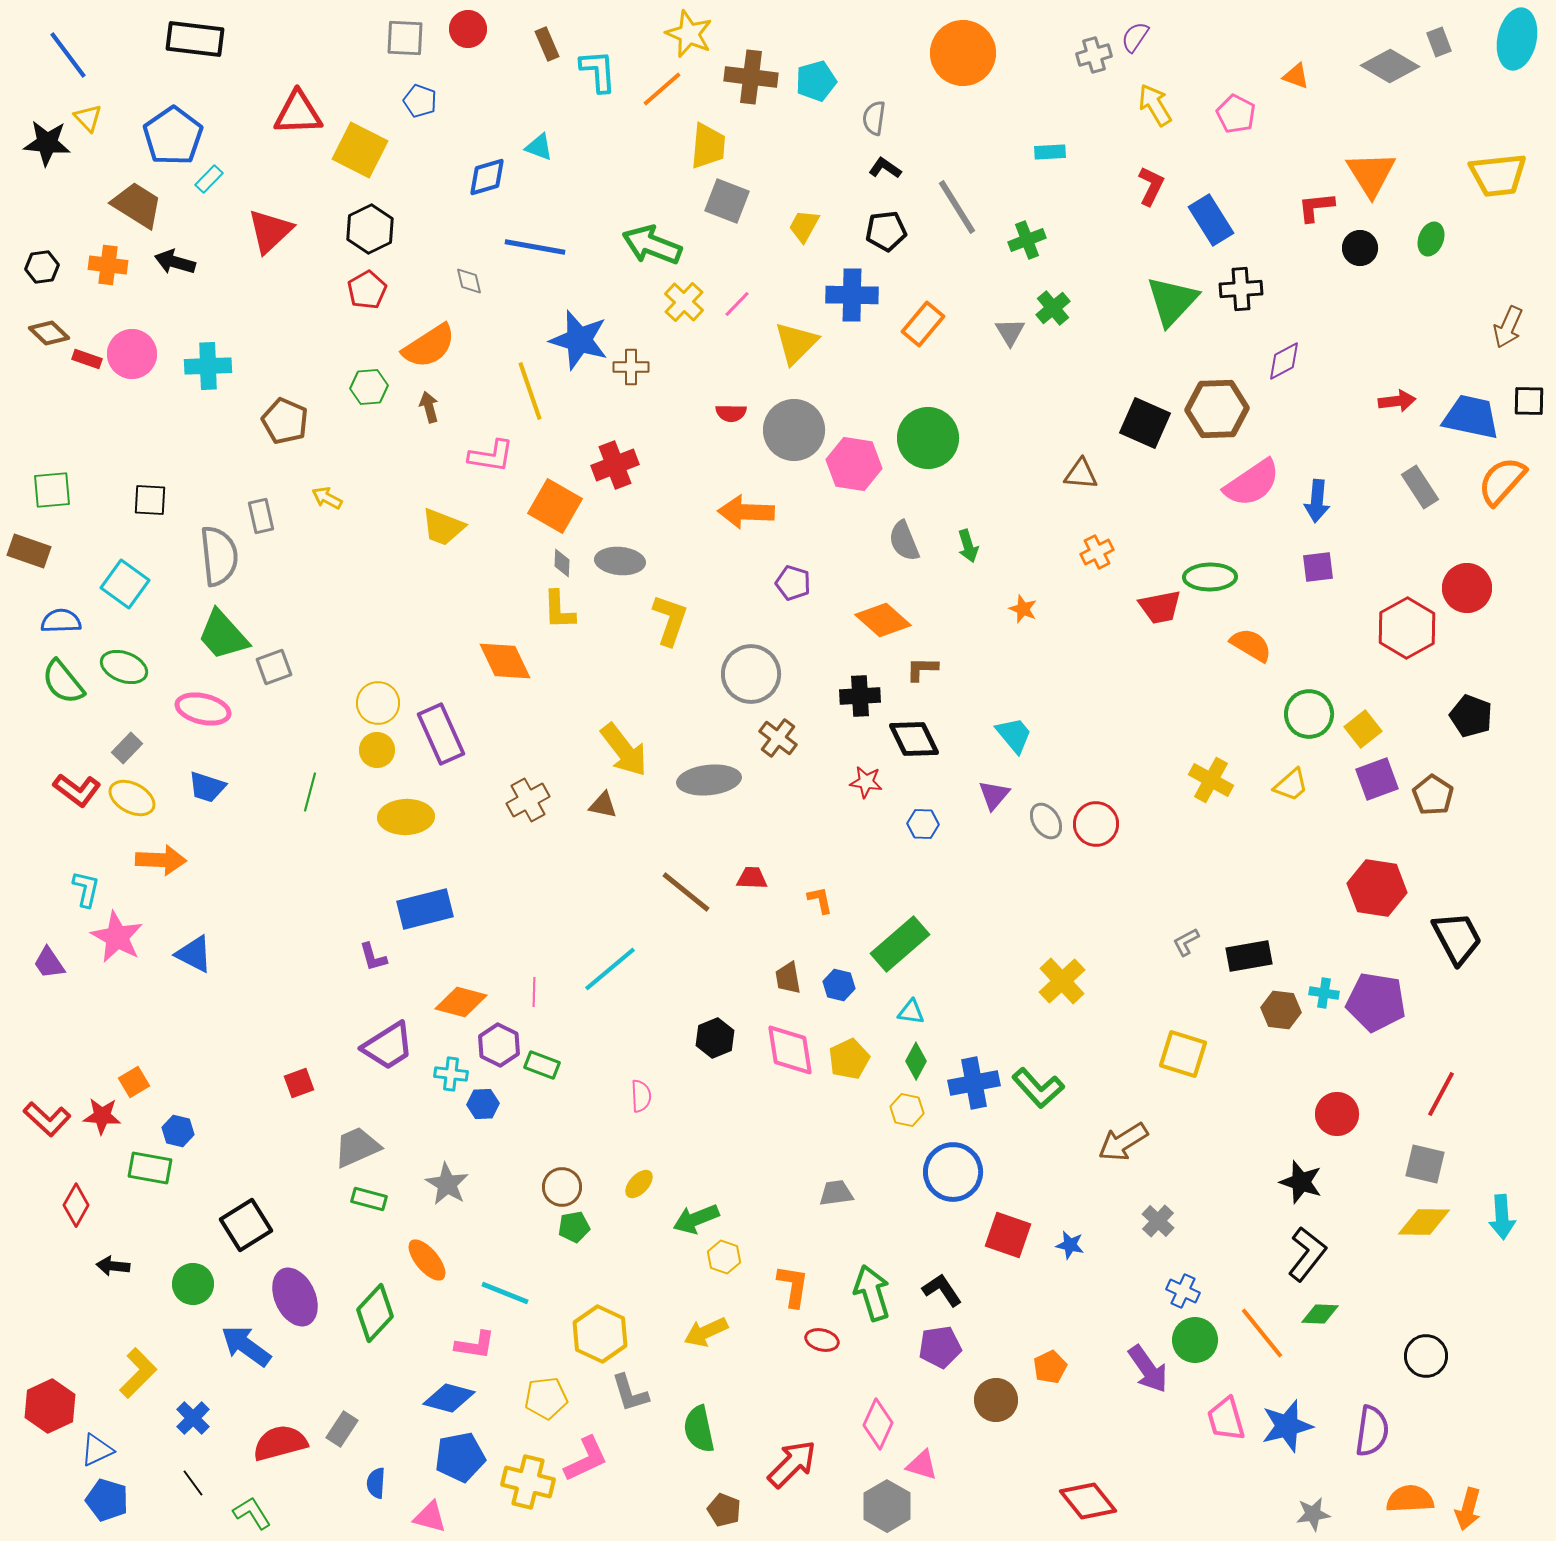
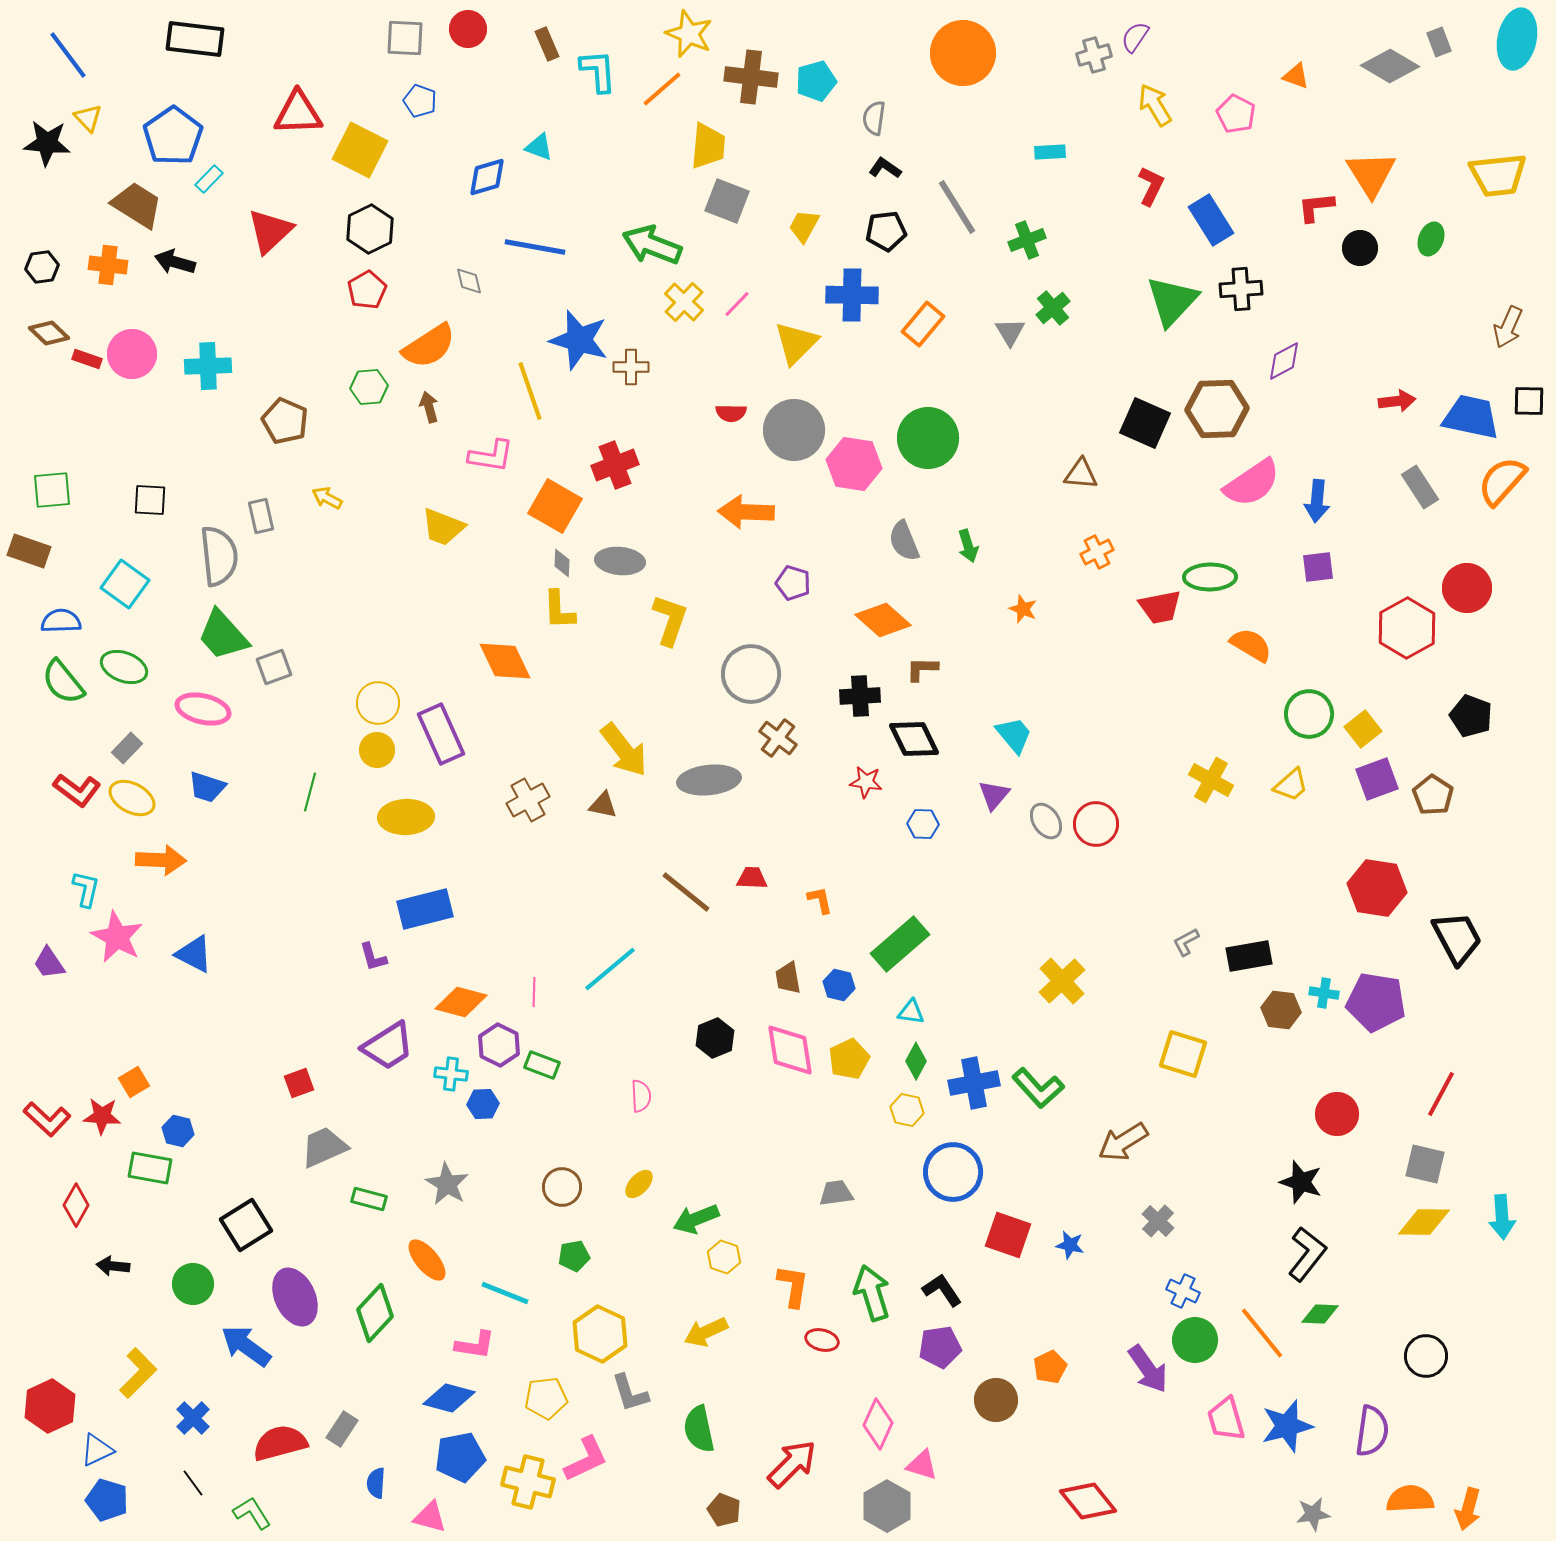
gray trapezoid at (357, 1147): moved 33 px left
green pentagon at (574, 1227): moved 29 px down
